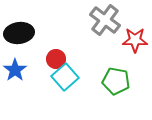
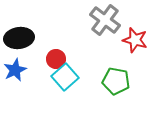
black ellipse: moved 5 px down
red star: rotated 15 degrees clockwise
blue star: rotated 10 degrees clockwise
